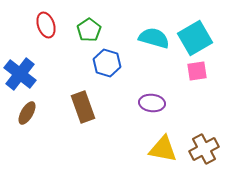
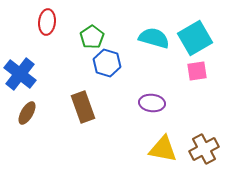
red ellipse: moved 1 px right, 3 px up; rotated 25 degrees clockwise
green pentagon: moved 3 px right, 7 px down
